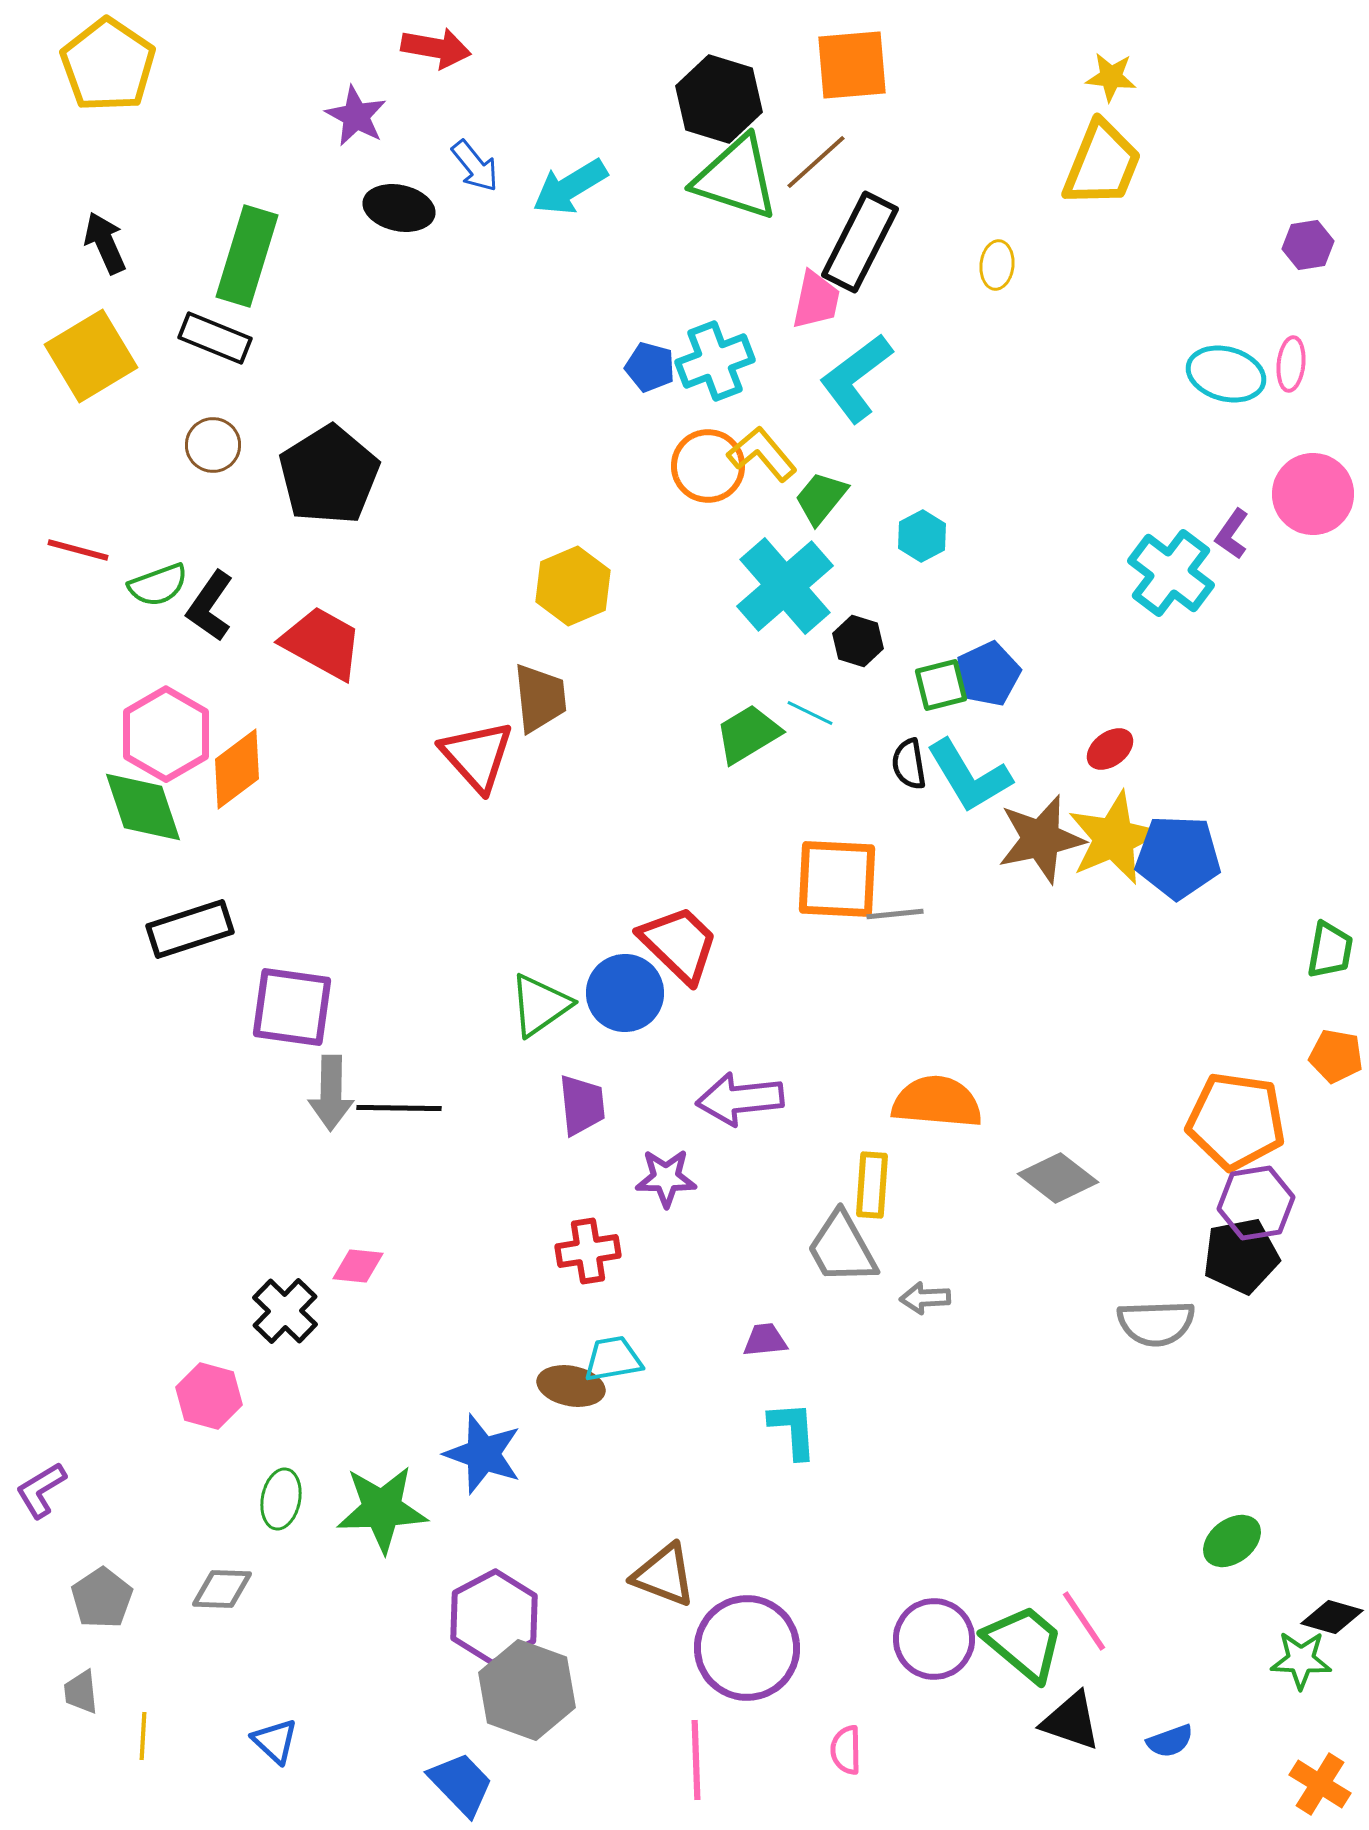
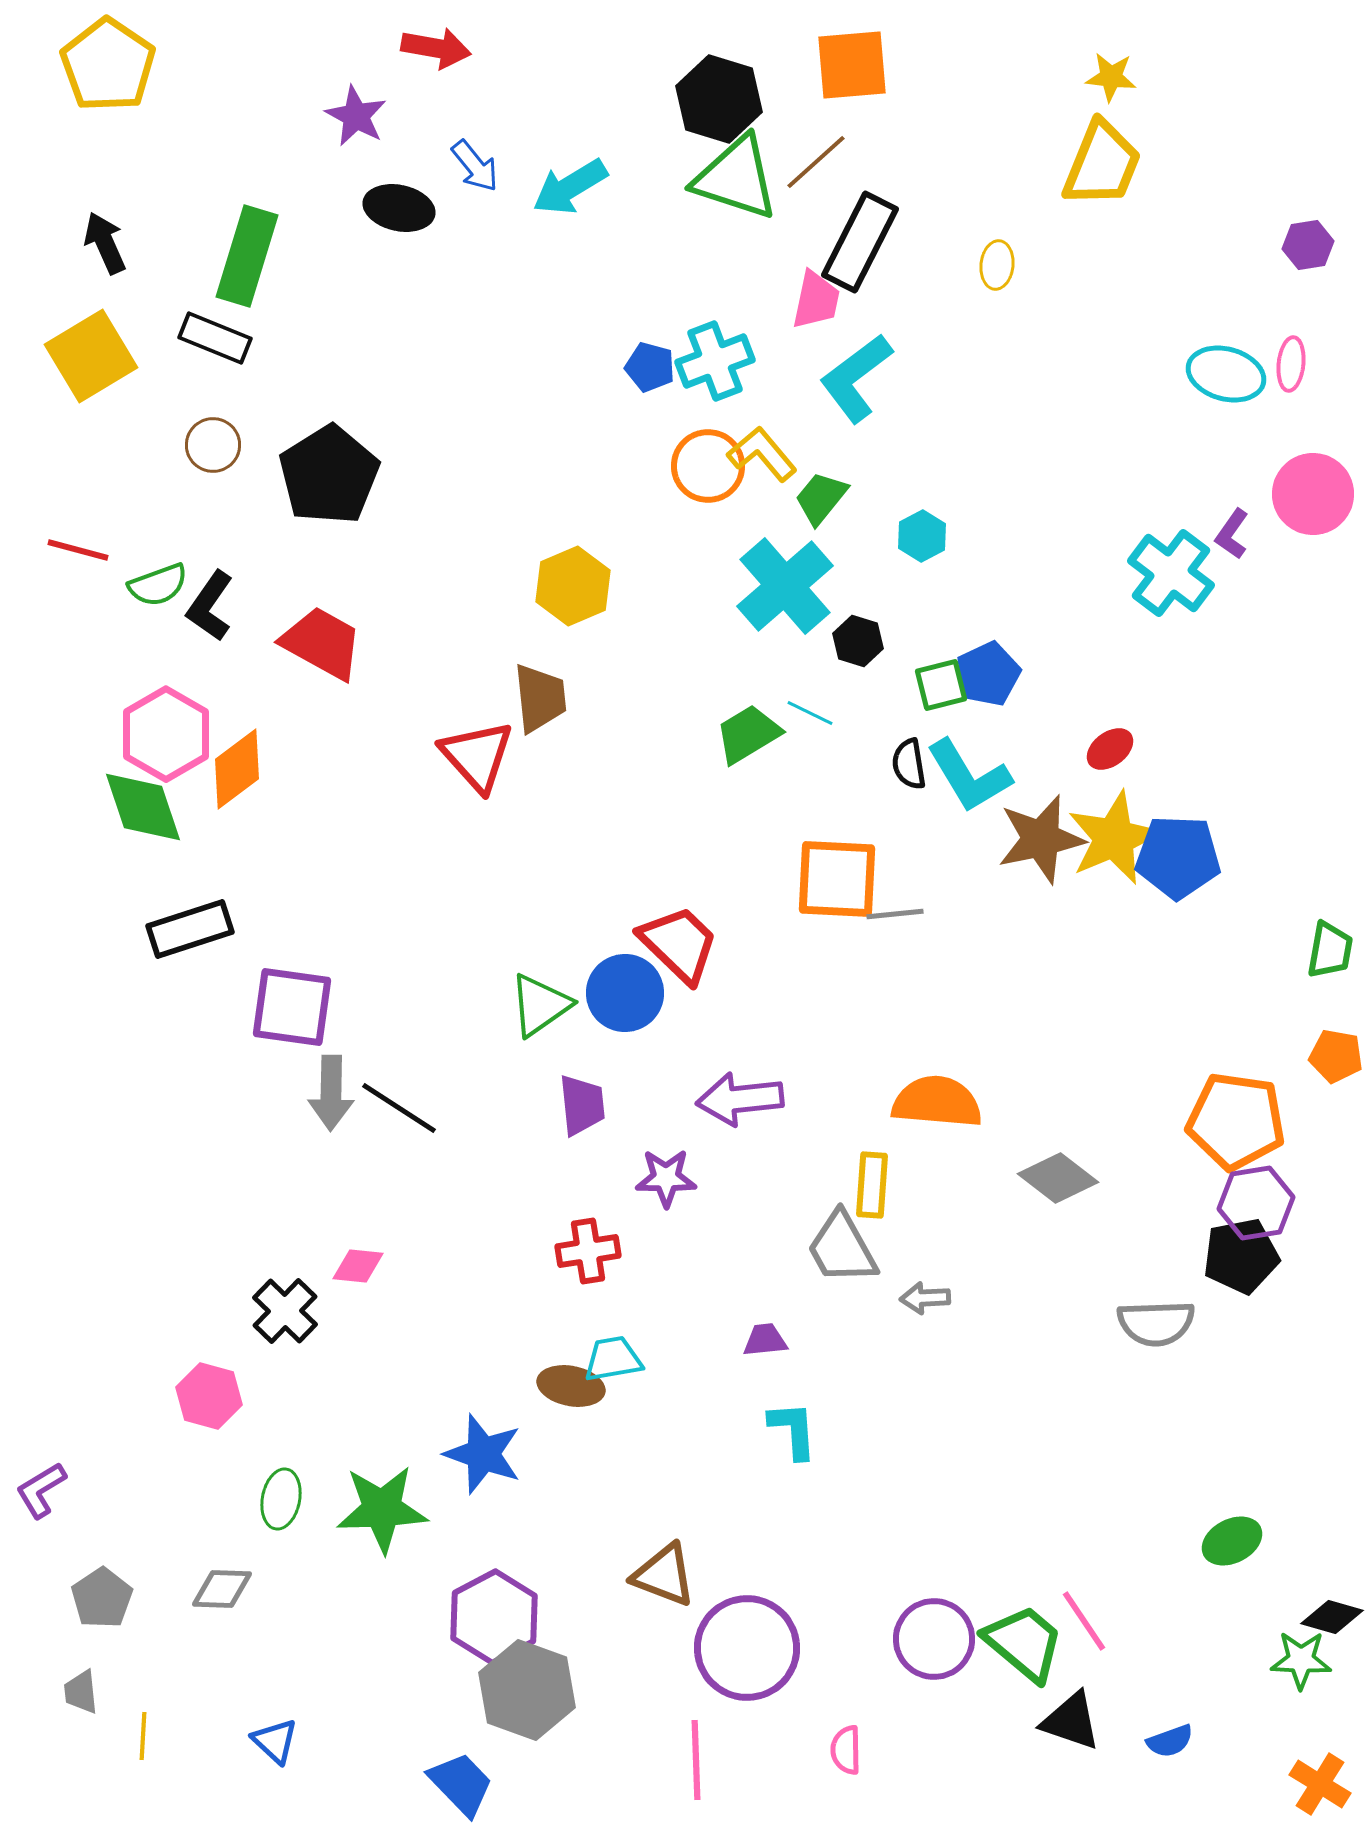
black line at (399, 1108): rotated 32 degrees clockwise
green ellipse at (1232, 1541): rotated 10 degrees clockwise
